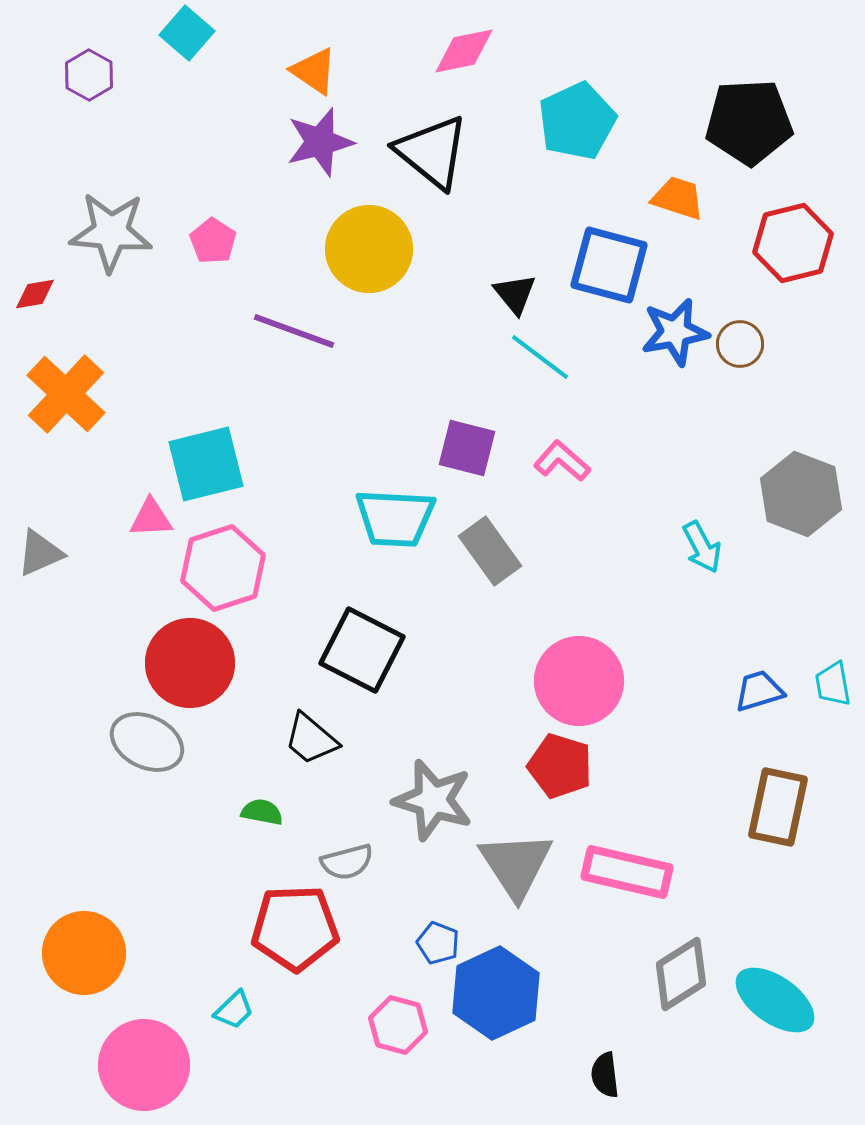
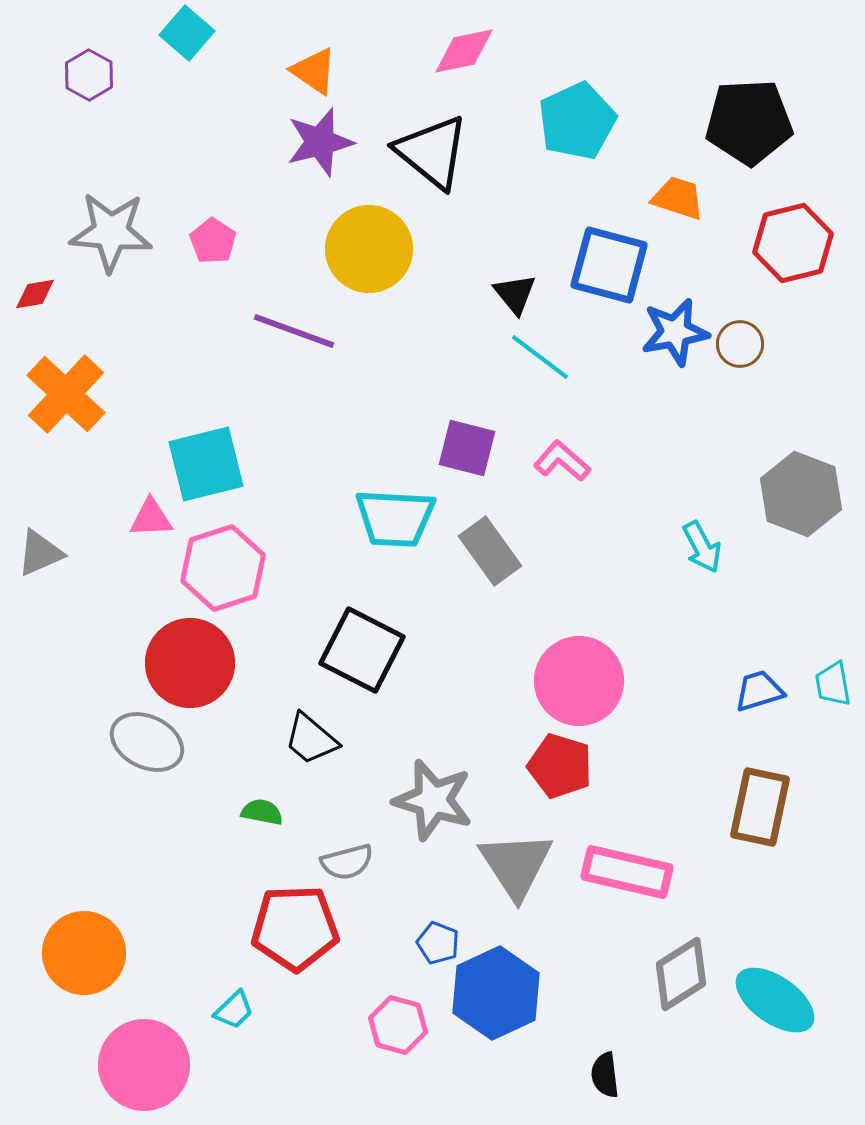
brown rectangle at (778, 807): moved 18 px left
